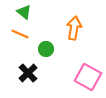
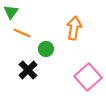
green triangle: moved 13 px left; rotated 28 degrees clockwise
orange line: moved 2 px right, 1 px up
black cross: moved 3 px up
pink square: rotated 20 degrees clockwise
